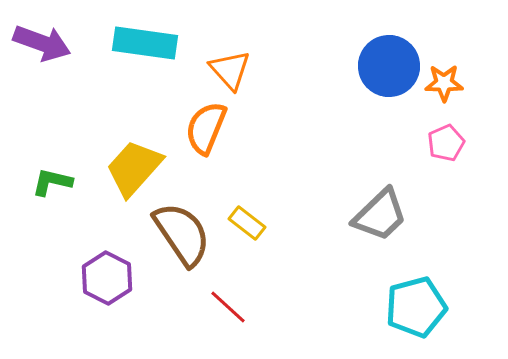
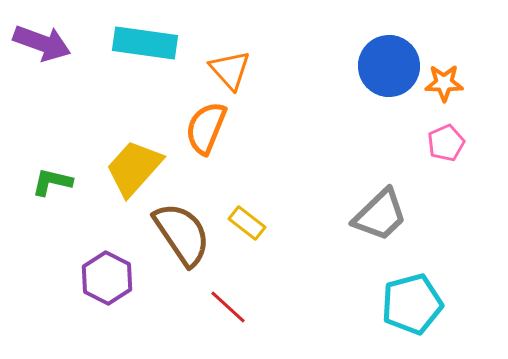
cyan pentagon: moved 4 px left, 3 px up
